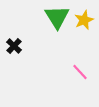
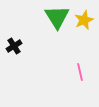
black cross: rotated 14 degrees clockwise
pink line: rotated 30 degrees clockwise
